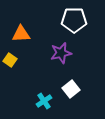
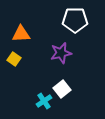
white pentagon: moved 1 px right
yellow square: moved 4 px right, 1 px up
white square: moved 9 px left
